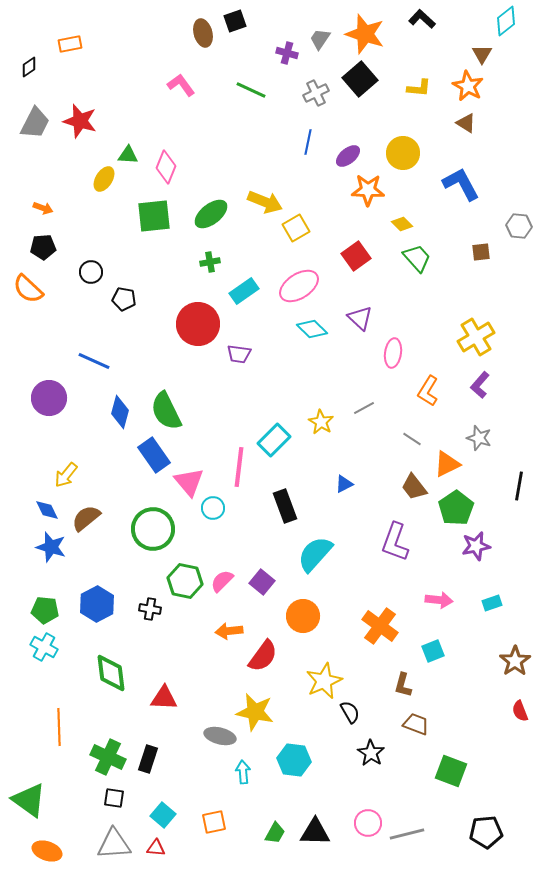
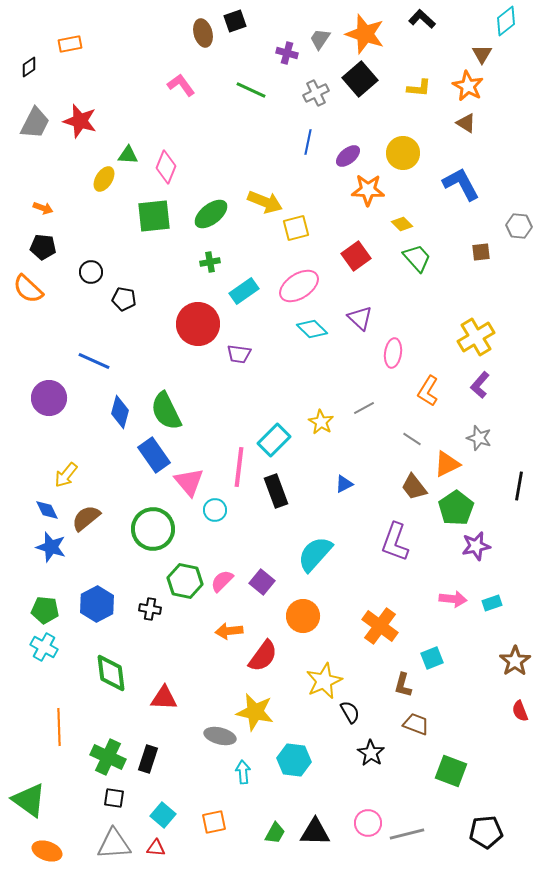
yellow square at (296, 228): rotated 16 degrees clockwise
black pentagon at (43, 247): rotated 10 degrees clockwise
black rectangle at (285, 506): moved 9 px left, 15 px up
cyan circle at (213, 508): moved 2 px right, 2 px down
pink arrow at (439, 600): moved 14 px right, 1 px up
cyan square at (433, 651): moved 1 px left, 7 px down
